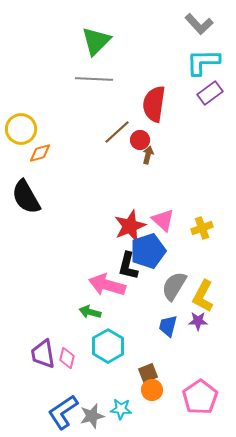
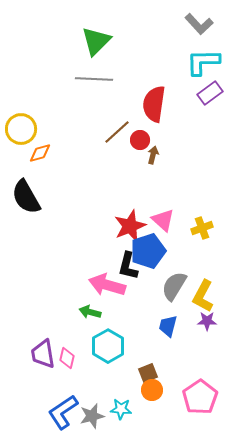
brown arrow: moved 5 px right
purple star: moved 9 px right
